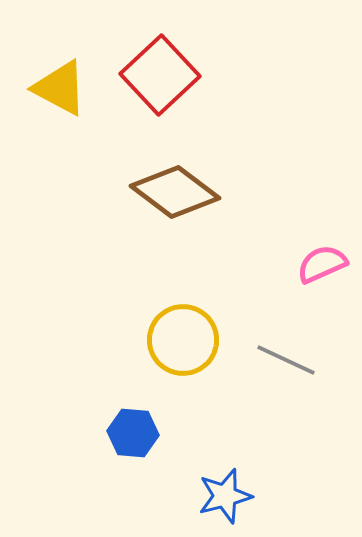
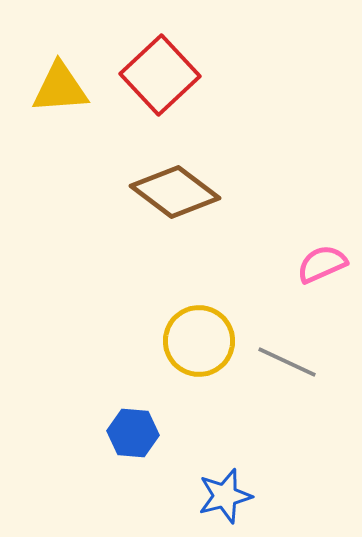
yellow triangle: rotated 32 degrees counterclockwise
yellow circle: moved 16 px right, 1 px down
gray line: moved 1 px right, 2 px down
